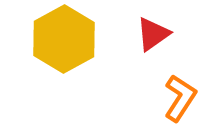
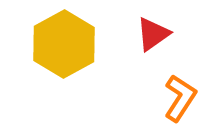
yellow hexagon: moved 5 px down
